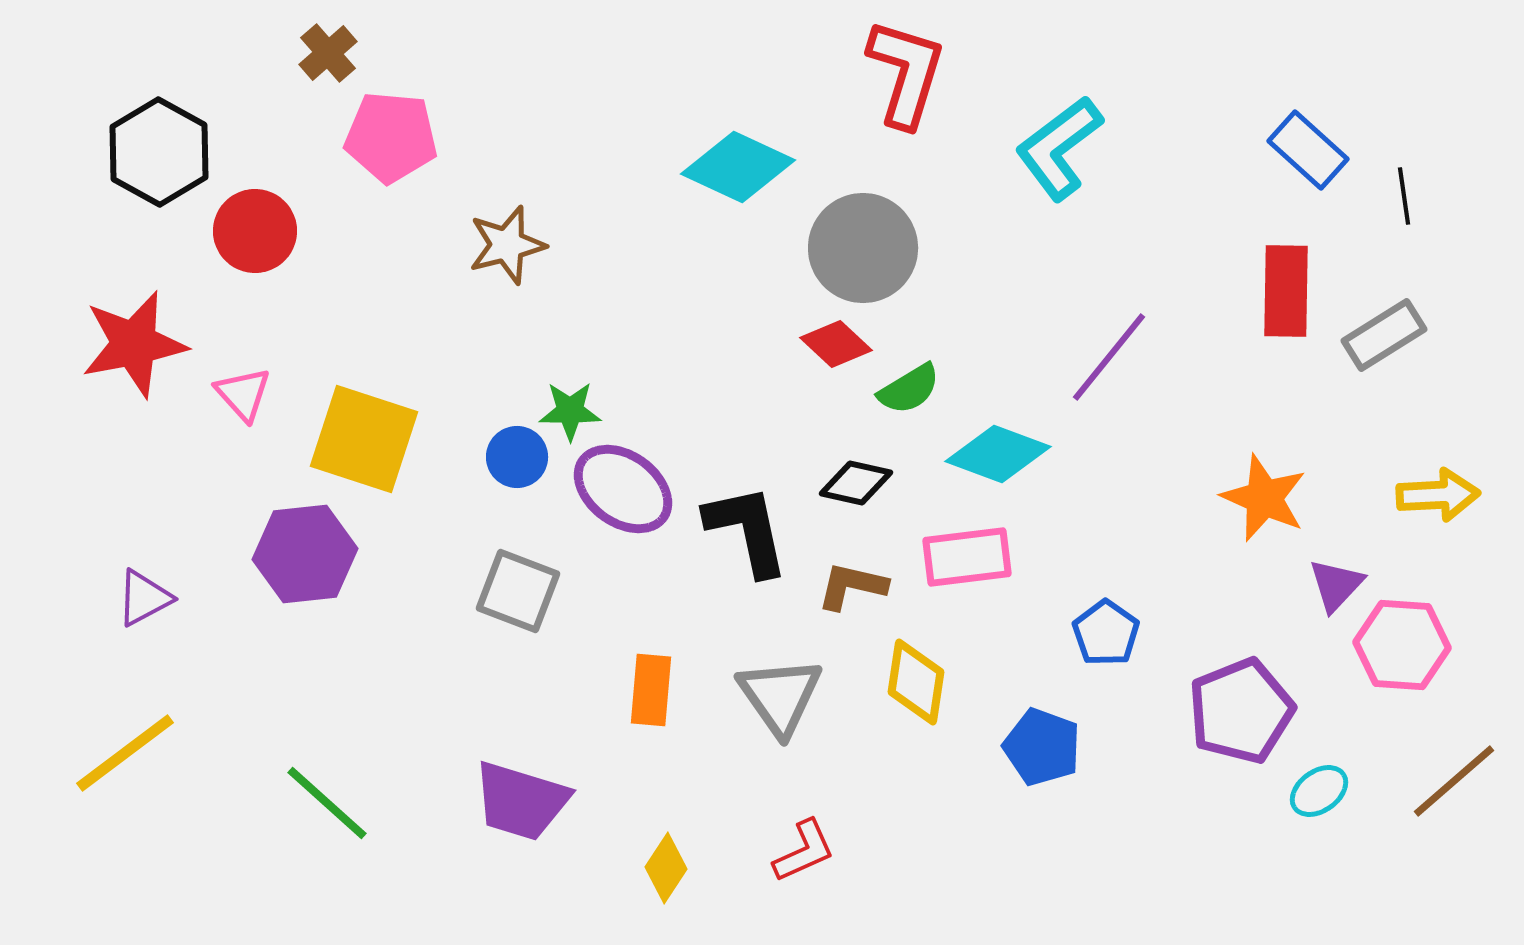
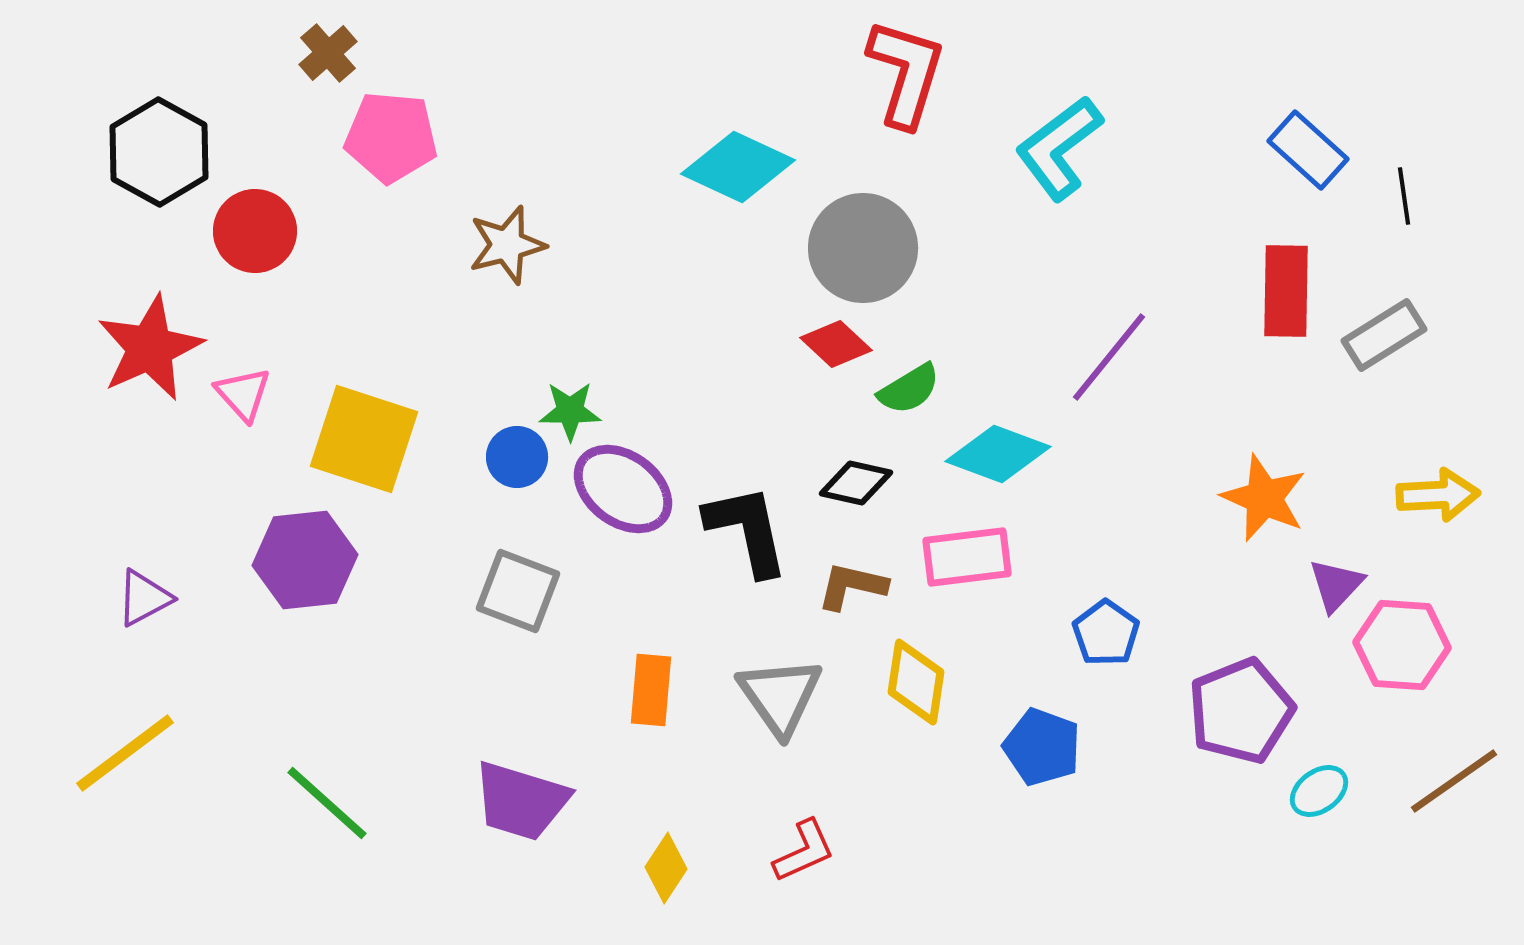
red star at (134, 344): moved 16 px right, 4 px down; rotated 13 degrees counterclockwise
purple hexagon at (305, 554): moved 6 px down
brown line at (1454, 781): rotated 6 degrees clockwise
